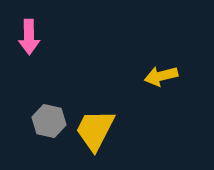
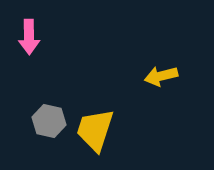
yellow trapezoid: rotated 9 degrees counterclockwise
